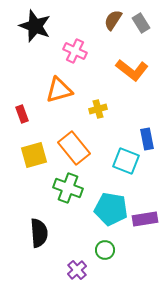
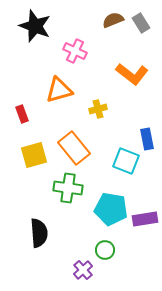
brown semicircle: rotated 35 degrees clockwise
orange L-shape: moved 4 px down
green cross: rotated 12 degrees counterclockwise
purple cross: moved 6 px right
